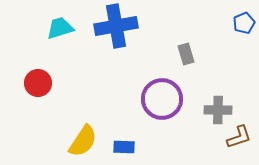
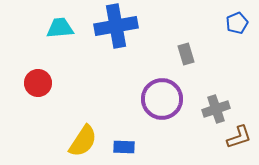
blue pentagon: moved 7 px left
cyan trapezoid: rotated 12 degrees clockwise
gray cross: moved 2 px left, 1 px up; rotated 20 degrees counterclockwise
